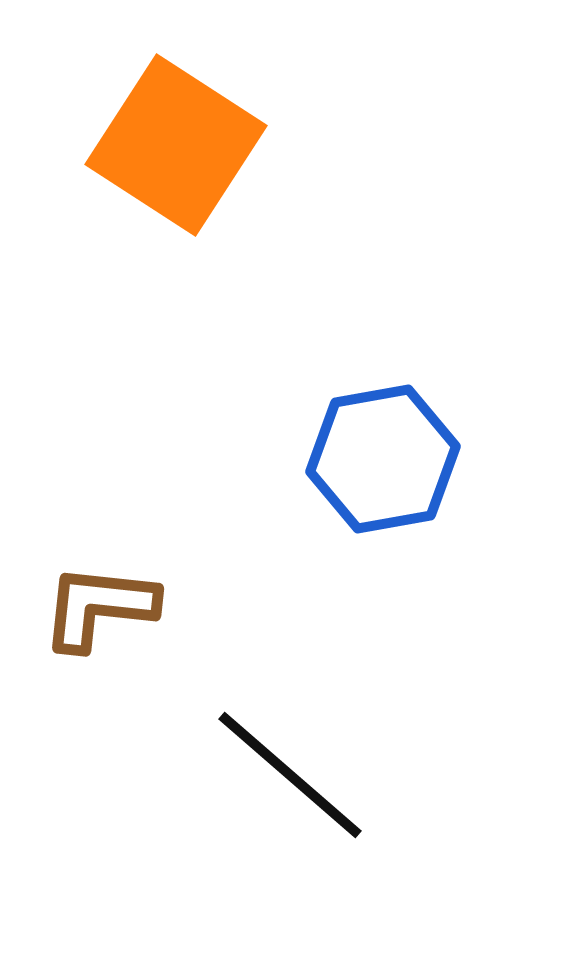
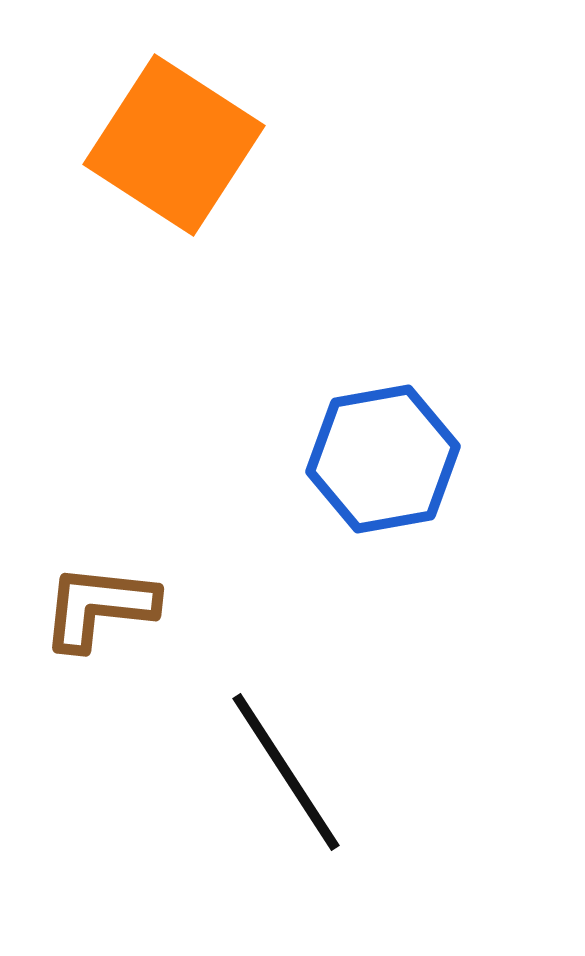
orange square: moved 2 px left
black line: moved 4 px left, 3 px up; rotated 16 degrees clockwise
